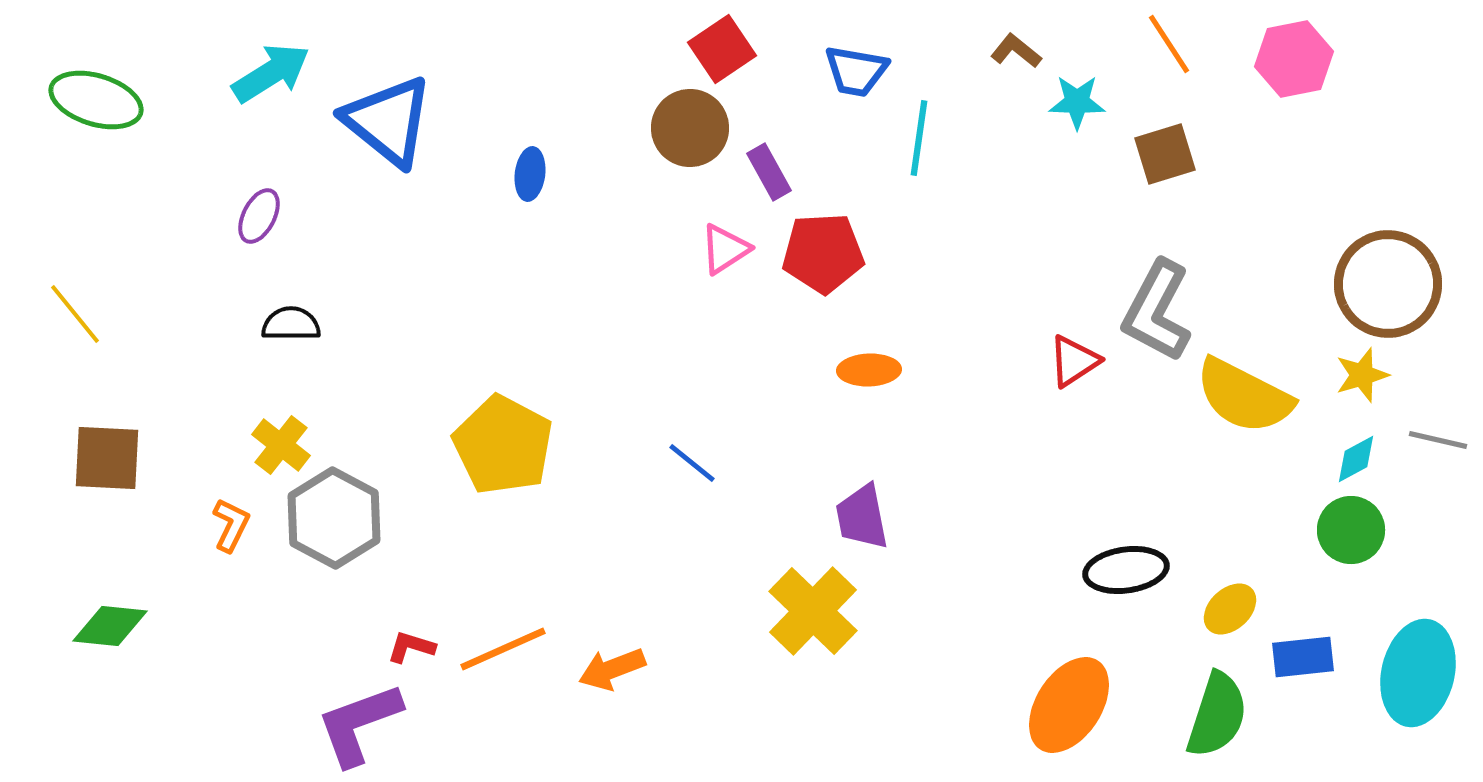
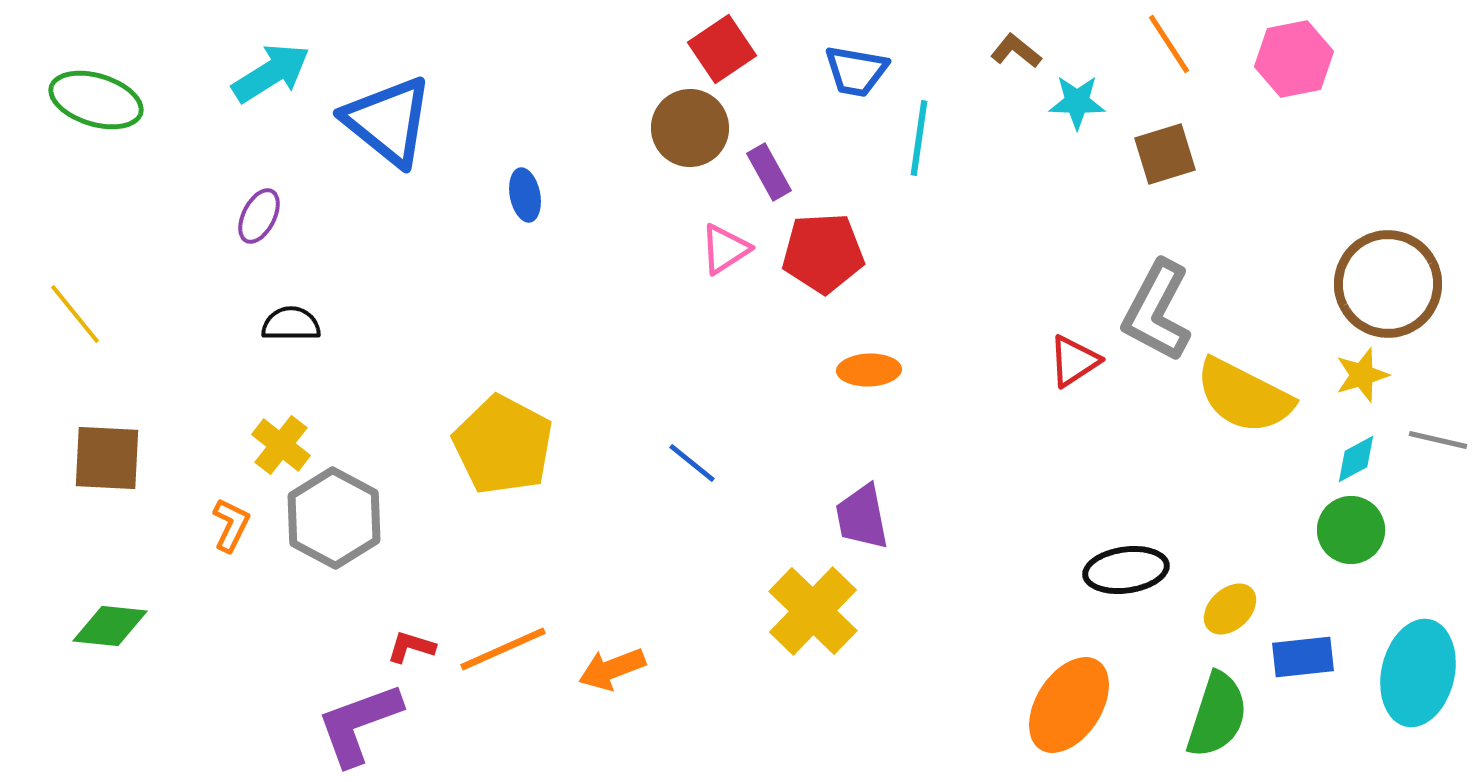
blue ellipse at (530, 174): moved 5 px left, 21 px down; rotated 18 degrees counterclockwise
